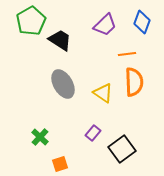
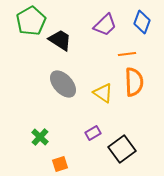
gray ellipse: rotated 12 degrees counterclockwise
purple rectangle: rotated 21 degrees clockwise
